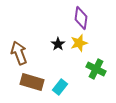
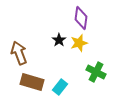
black star: moved 1 px right, 4 px up
green cross: moved 3 px down
